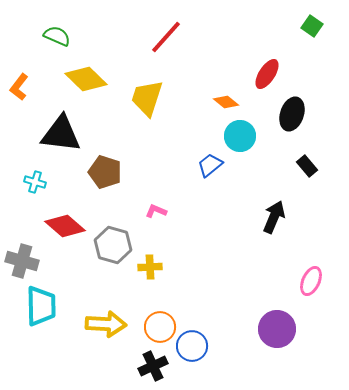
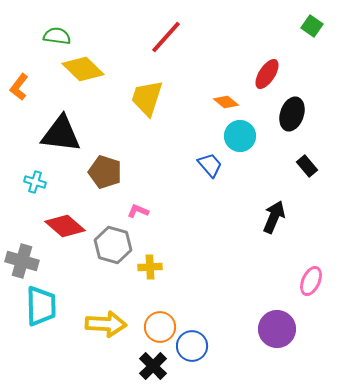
green semicircle: rotated 16 degrees counterclockwise
yellow diamond: moved 3 px left, 10 px up
blue trapezoid: rotated 88 degrees clockwise
pink L-shape: moved 18 px left
black cross: rotated 20 degrees counterclockwise
